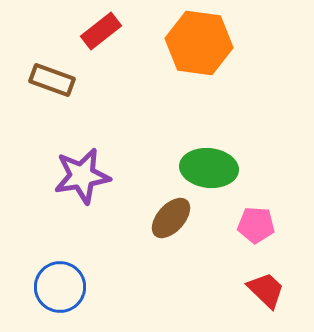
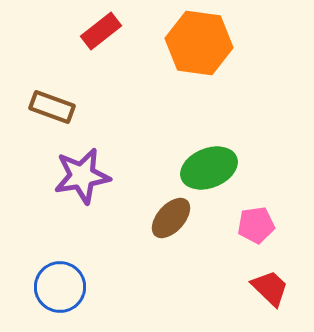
brown rectangle: moved 27 px down
green ellipse: rotated 28 degrees counterclockwise
pink pentagon: rotated 12 degrees counterclockwise
red trapezoid: moved 4 px right, 2 px up
